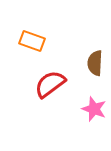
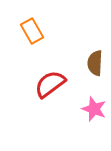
orange rectangle: moved 10 px up; rotated 40 degrees clockwise
